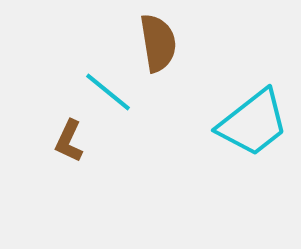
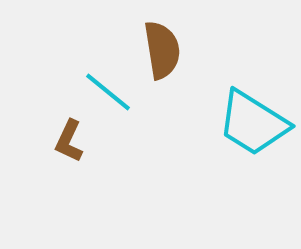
brown semicircle: moved 4 px right, 7 px down
cyan trapezoid: rotated 70 degrees clockwise
